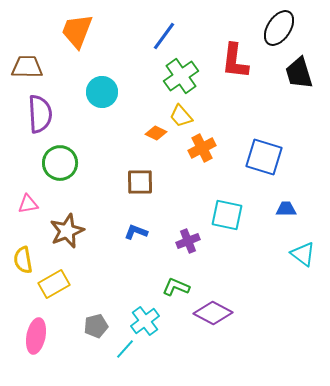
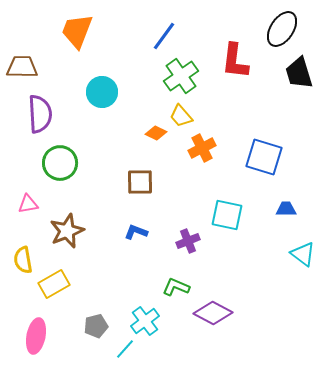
black ellipse: moved 3 px right, 1 px down
brown trapezoid: moved 5 px left
